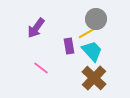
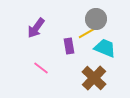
cyan trapezoid: moved 13 px right, 3 px up; rotated 25 degrees counterclockwise
